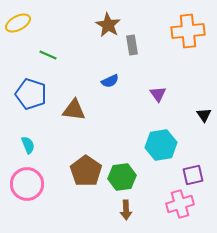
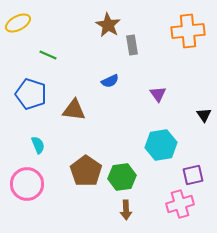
cyan semicircle: moved 10 px right
